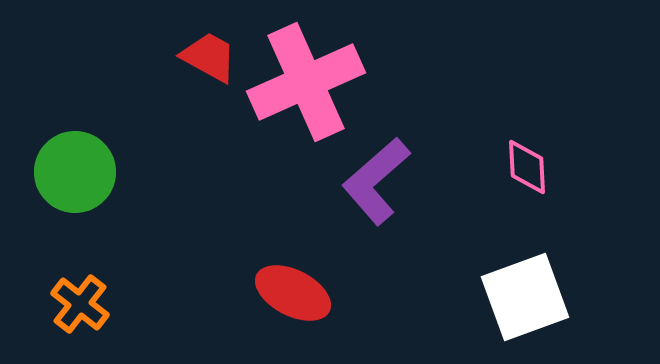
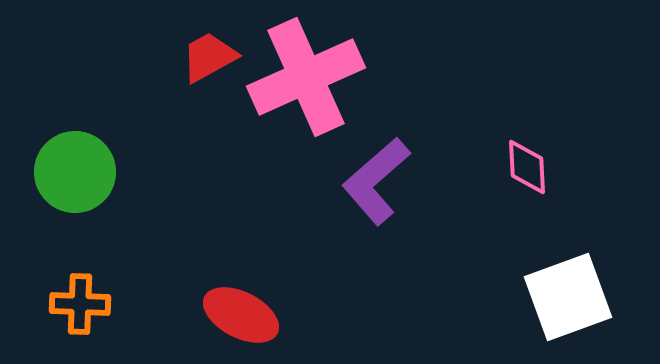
red trapezoid: rotated 58 degrees counterclockwise
pink cross: moved 5 px up
red ellipse: moved 52 px left, 22 px down
white square: moved 43 px right
orange cross: rotated 36 degrees counterclockwise
